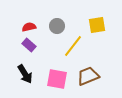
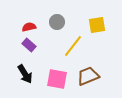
gray circle: moved 4 px up
